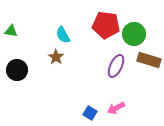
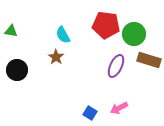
pink arrow: moved 3 px right
